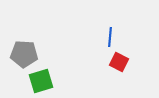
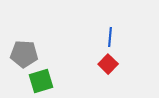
red square: moved 11 px left, 2 px down; rotated 18 degrees clockwise
